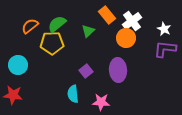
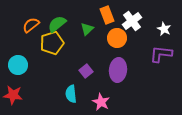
orange rectangle: rotated 18 degrees clockwise
orange semicircle: moved 1 px right, 1 px up
green triangle: moved 1 px left, 2 px up
orange circle: moved 9 px left
yellow pentagon: rotated 15 degrees counterclockwise
purple L-shape: moved 4 px left, 5 px down
purple ellipse: rotated 10 degrees clockwise
cyan semicircle: moved 2 px left
pink star: rotated 24 degrees clockwise
